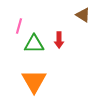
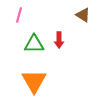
pink line: moved 11 px up
